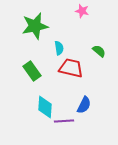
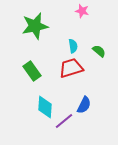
cyan semicircle: moved 14 px right, 2 px up
red trapezoid: rotated 30 degrees counterclockwise
purple line: rotated 36 degrees counterclockwise
